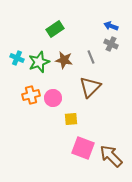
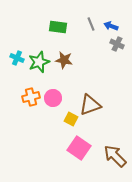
green rectangle: moved 3 px right, 2 px up; rotated 42 degrees clockwise
gray cross: moved 6 px right
gray line: moved 33 px up
brown triangle: moved 18 px down; rotated 25 degrees clockwise
orange cross: moved 2 px down
yellow square: rotated 32 degrees clockwise
pink square: moved 4 px left; rotated 15 degrees clockwise
brown arrow: moved 4 px right
